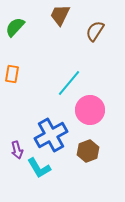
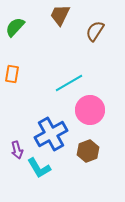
cyan line: rotated 20 degrees clockwise
blue cross: moved 1 px up
